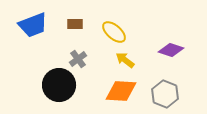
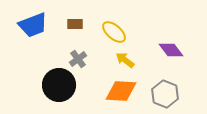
purple diamond: rotated 35 degrees clockwise
